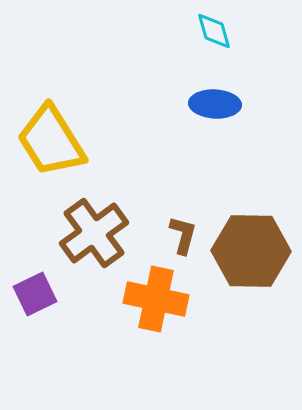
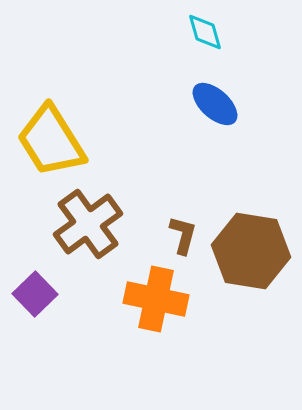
cyan diamond: moved 9 px left, 1 px down
blue ellipse: rotated 39 degrees clockwise
brown cross: moved 6 px left, 9 px up
brown hexagon: rotated 8 degrees clockwise
purple square: rotated 18 degrees counterclockwise
